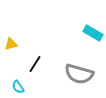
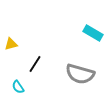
gray semicircle: moved 1 px right
